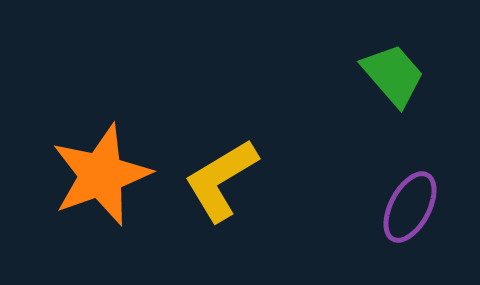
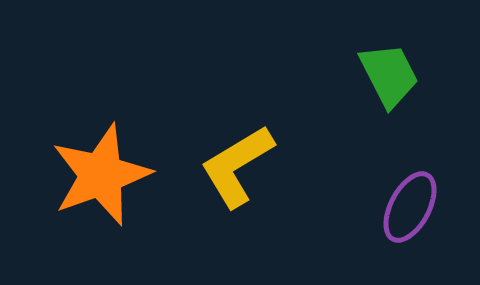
green trapezoid: moved 4 px left; rotated 14 degrees clockwise
yellow L-shape: moved 16 px right, 14 px up
